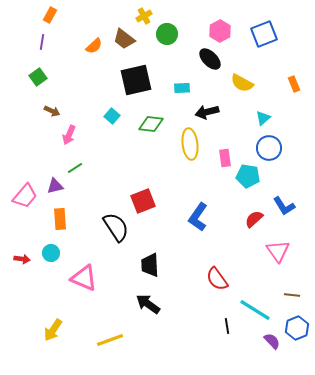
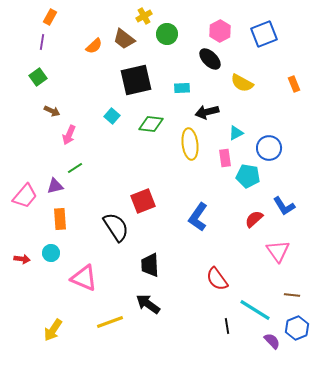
orange rectangle at (50, 15): moved 2 px down
cyan triangle at (263, 118): moved 27 px left, 15 px down; rotated 14 degrees clockwise
yellow line at (110, 340): moved 18 px up
